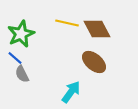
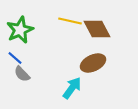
yellow line: moved 3 px right, 2 px up
green star: moved 1 px left, 4 px up
brown ellipse: moved 1 px left, 1 px down; rotated 65 degrees counterclockwise
gray semicircle: rotated 18 degrees counterclockwise
cyan arrow: moved 1 px right, 4 px up
